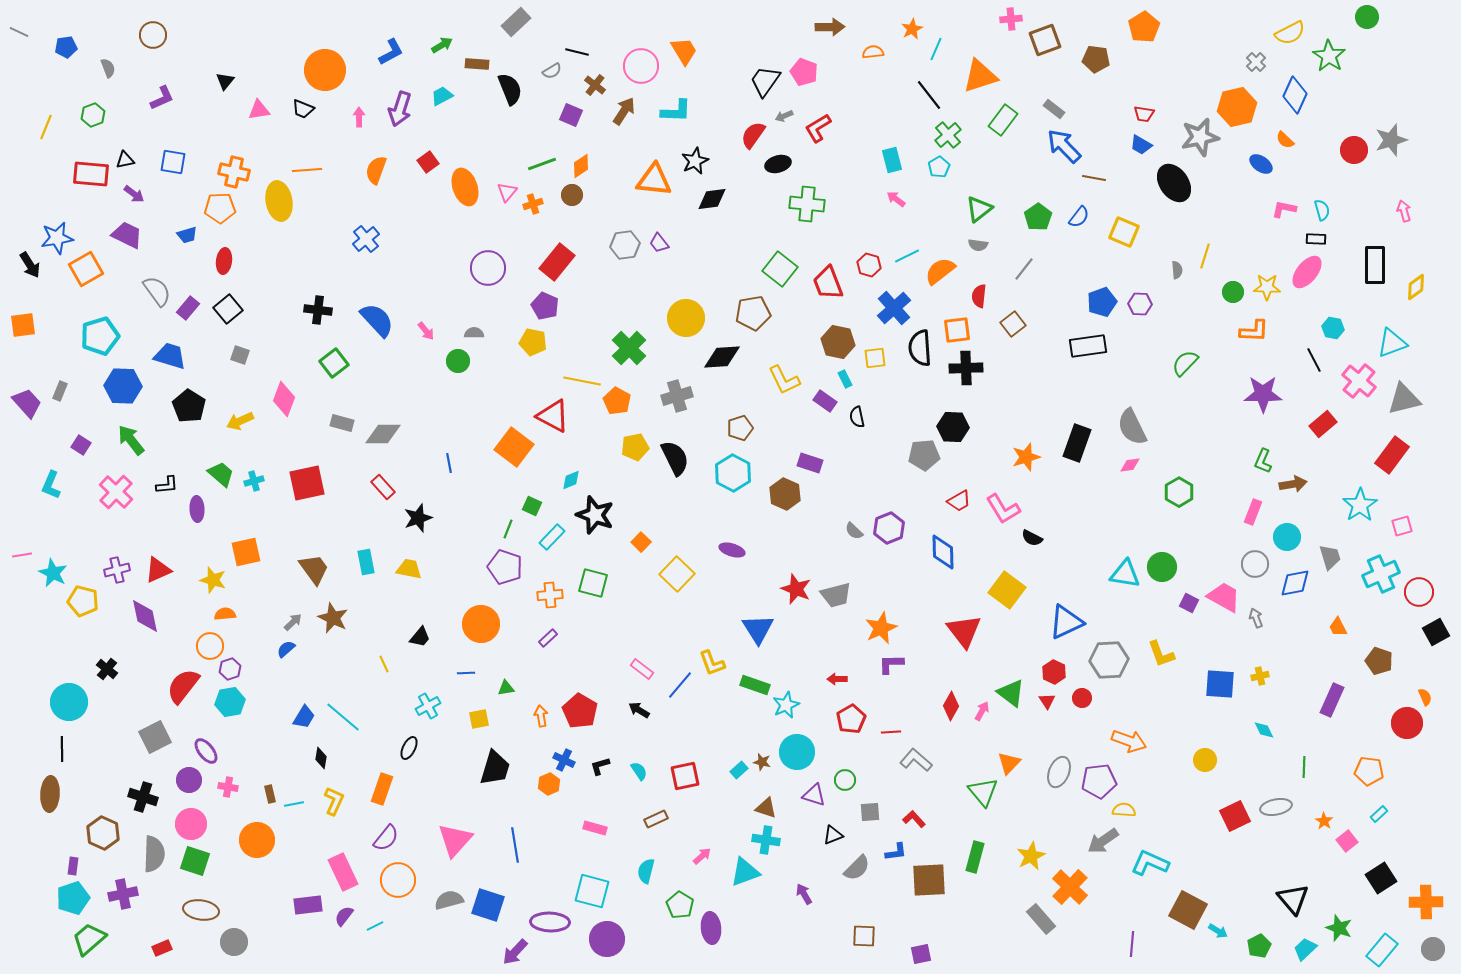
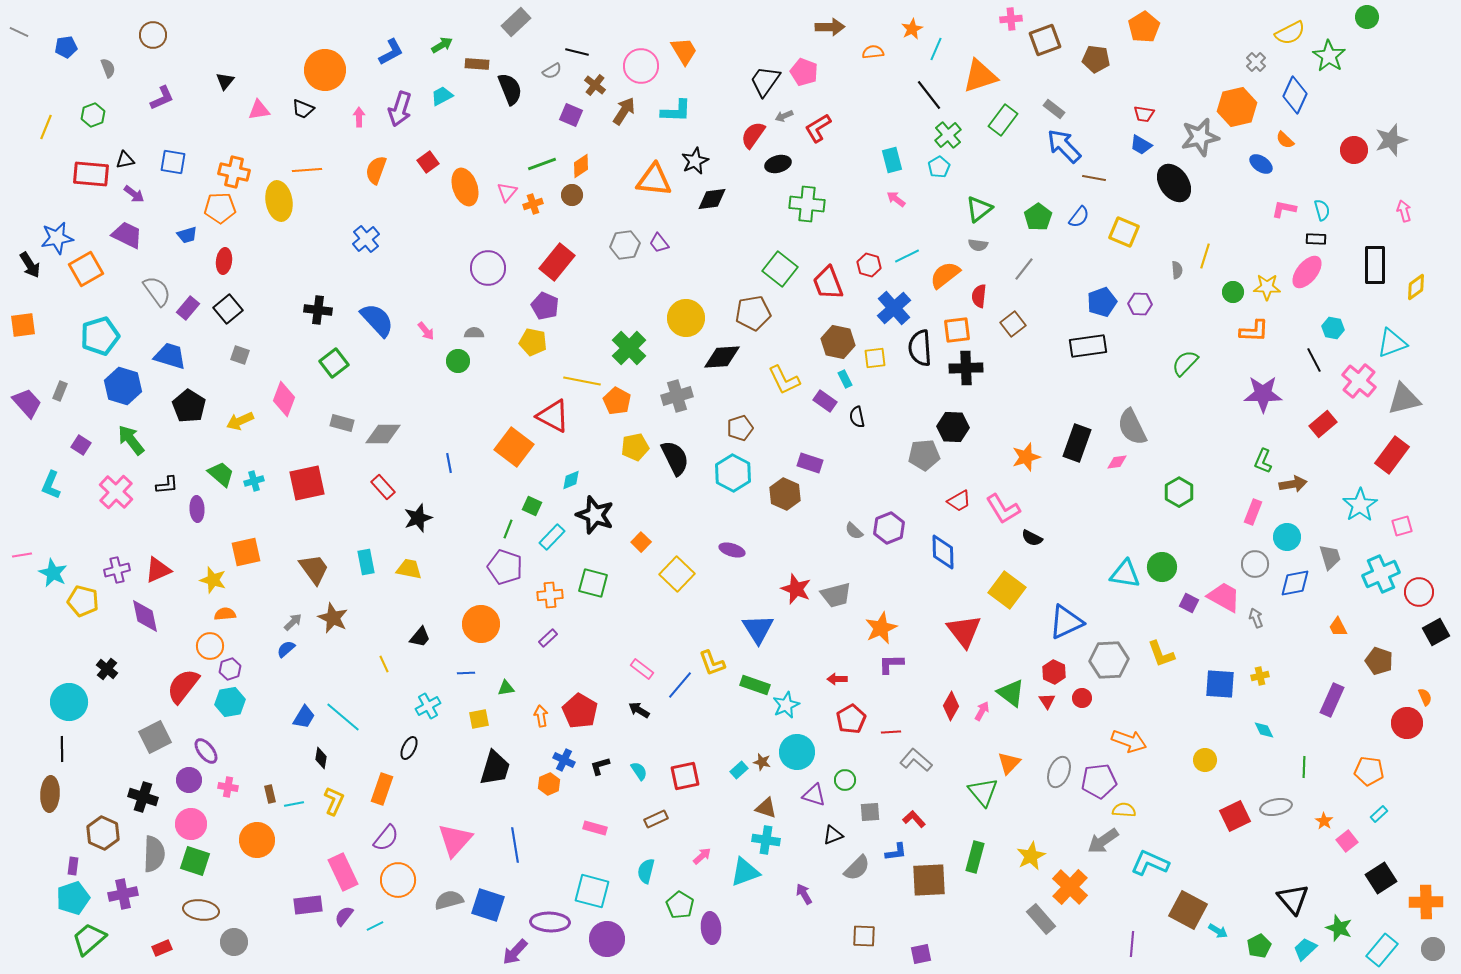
orange semicircle at (940, 271): moved 5 px right, 4 px down
blue hexagon at (123, 386): rotated 15 degrees clockwise
pink diamond at (1130, 465): moved 13 px left, 3 px up
